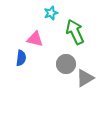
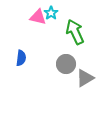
cyan star: rotated 16 degrees counterclockwise
pink triangle: moved 3 px right, 22 px up
